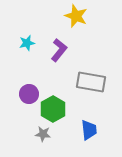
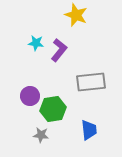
yellow star: moved 1 px up
cyan star: moved 9 px right; rotated 21 degrees clockwise
gray rectangle: rotated 16 degrees counterclockwise
purple circle: moved 1 px right, 2 px down
green hexagon: rotated 20 degrees clockwise
gray star: moved 2 px left, 1 px down
